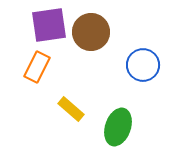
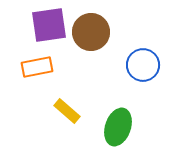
orange rectangle: rotated 52 degrees clockwise
yellow rectangle: moved 4 px left, 2 px down
